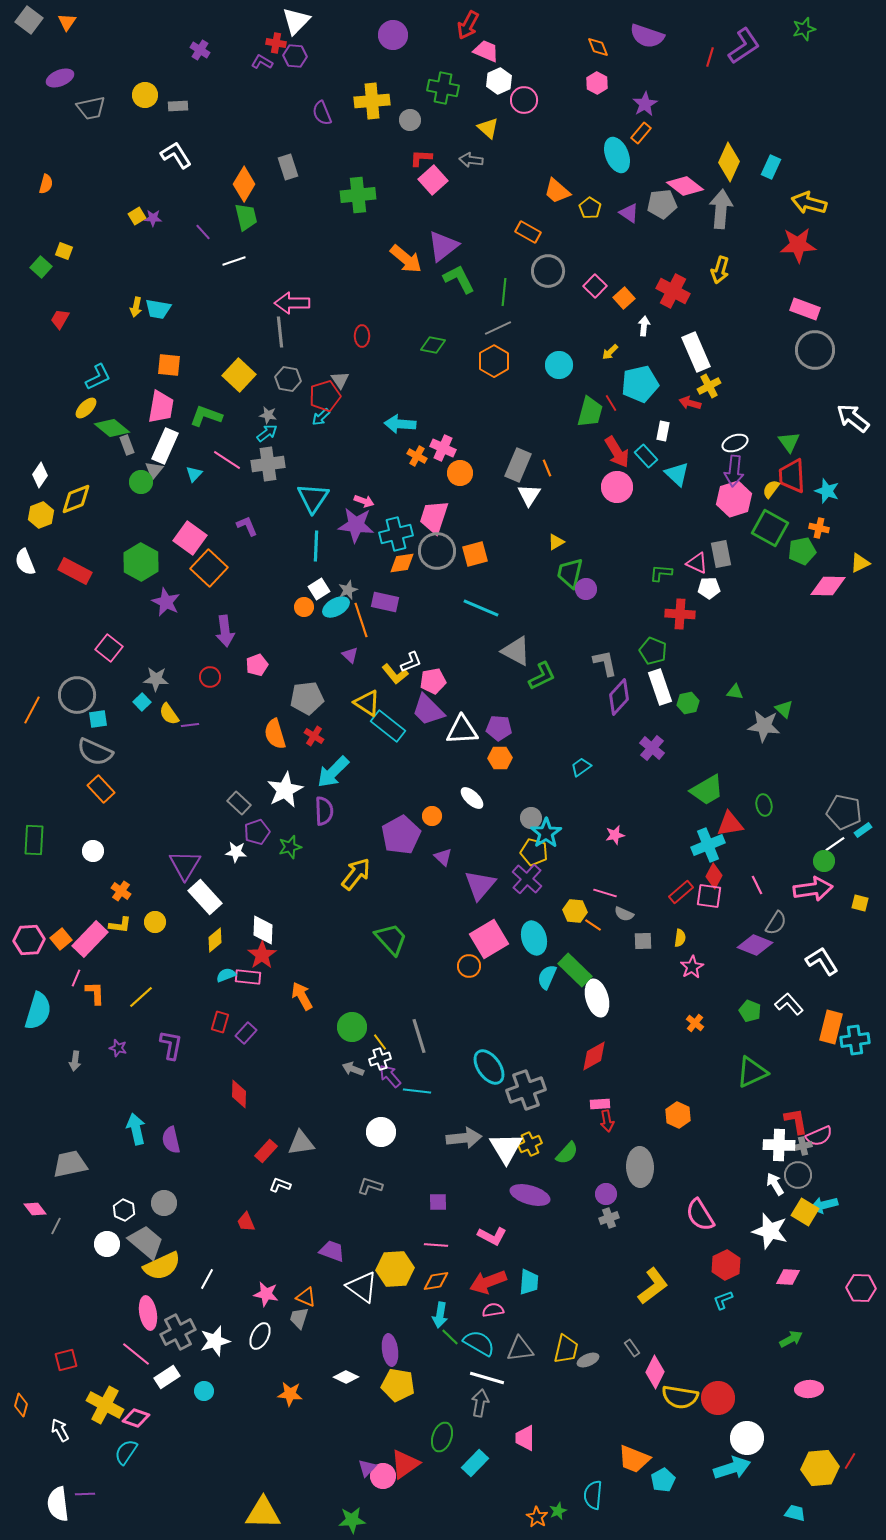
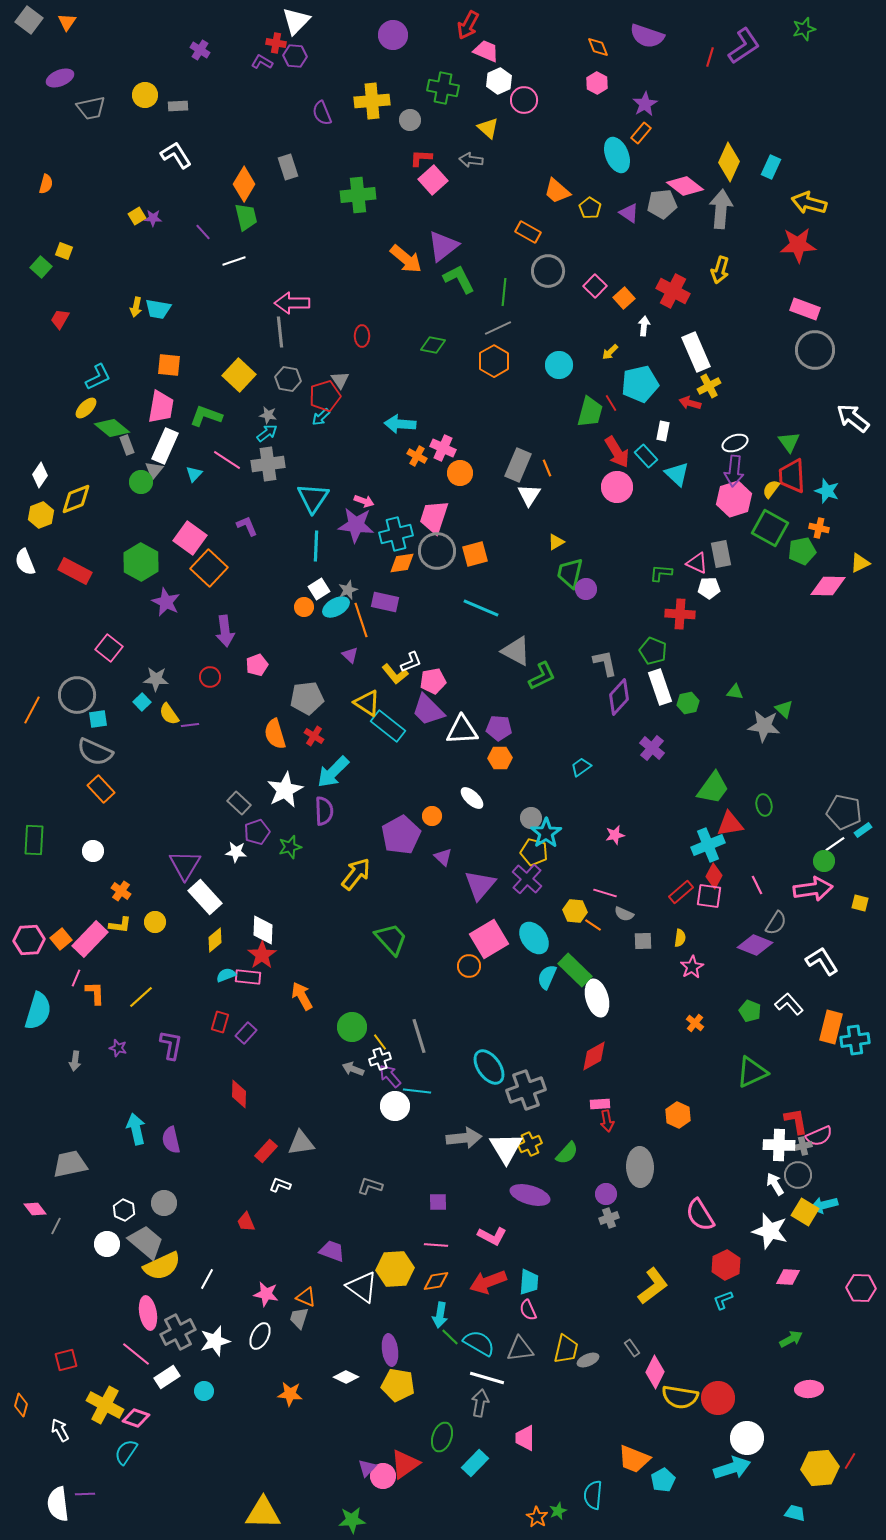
green trapezoid at (707, 790): moved 6 px right, 2 px up; rotated 24 degrees counterclockwise
cyan ellipse at (534, 938): rotated 20 degrees counterclockwise
white circle at (381, 1132): moved 14 px right, 26 px up
pink semicircle at (493, 1310): moved 35 px right; rotated 105 degrees counterclockwise
